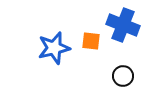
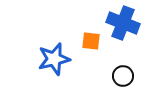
blue cross: moved 2 px up
blue star: moved 11 px down
